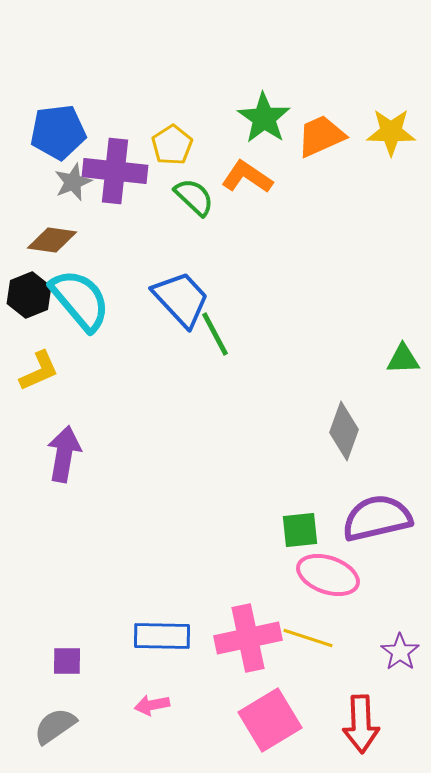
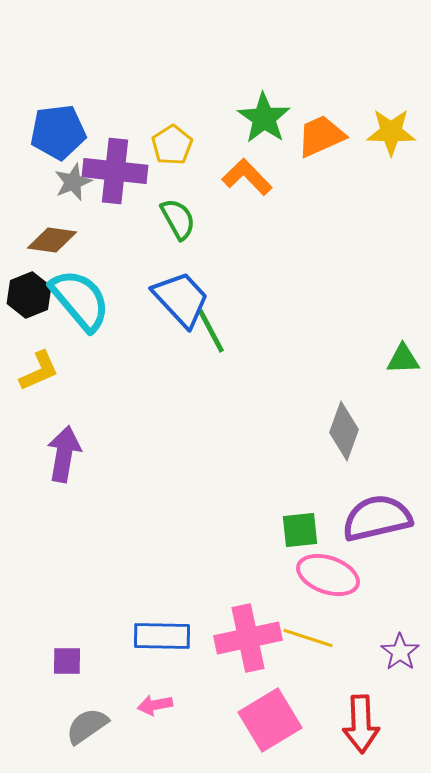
orange L-shape: rotated 12 degrees clockwise
green semicircle: moved 16 px left, 22 px down; rotated 18 degrees clockwise
green line: moved 4 px left, 3 px up
pink arrow: moved 3 px right
gray semicircle: moved 32 px right
